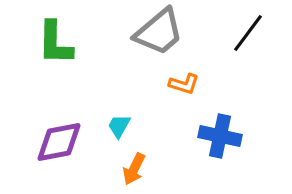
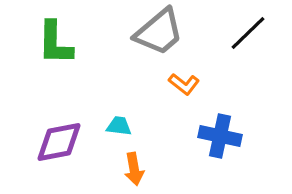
black line: rotated 9 degrees clockwise
orange L-shape: rotated 20 degrees clockwise
cyan trapezoid: rotated 68 degrees clockwise
orange arrow: rotated 36 degrees counterclockwise
